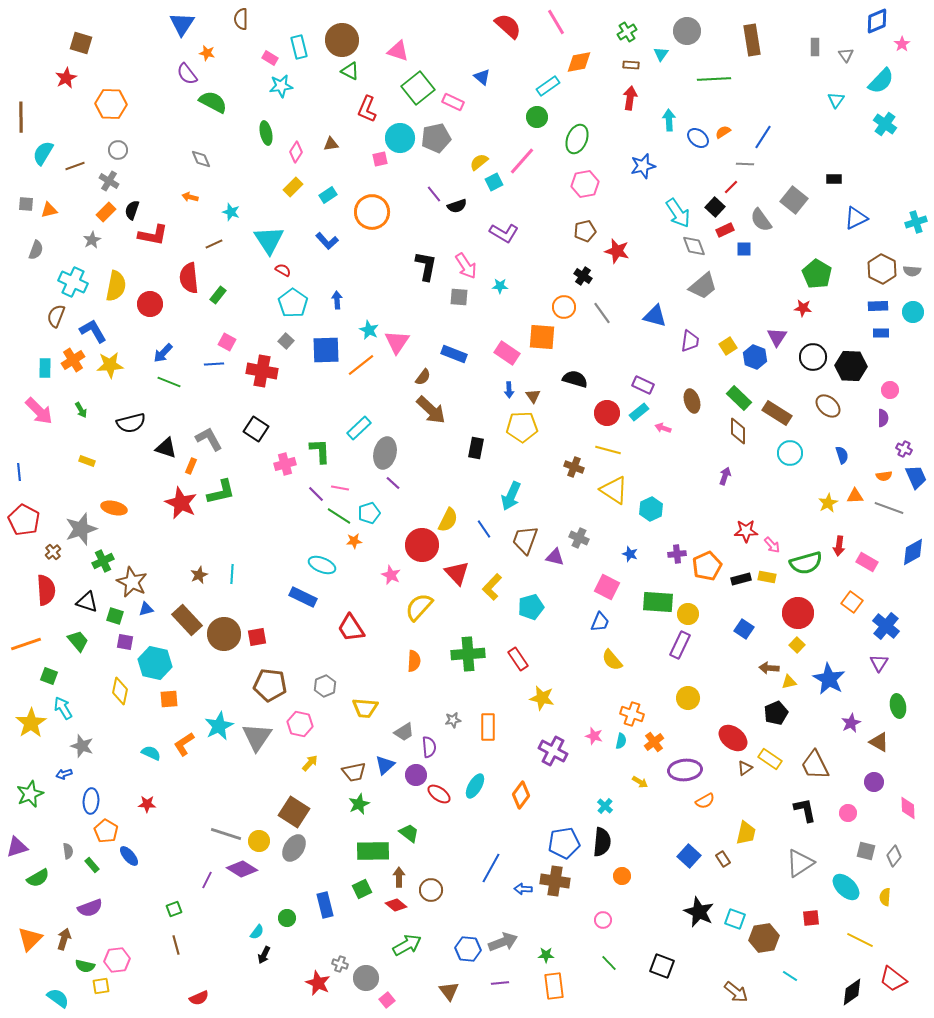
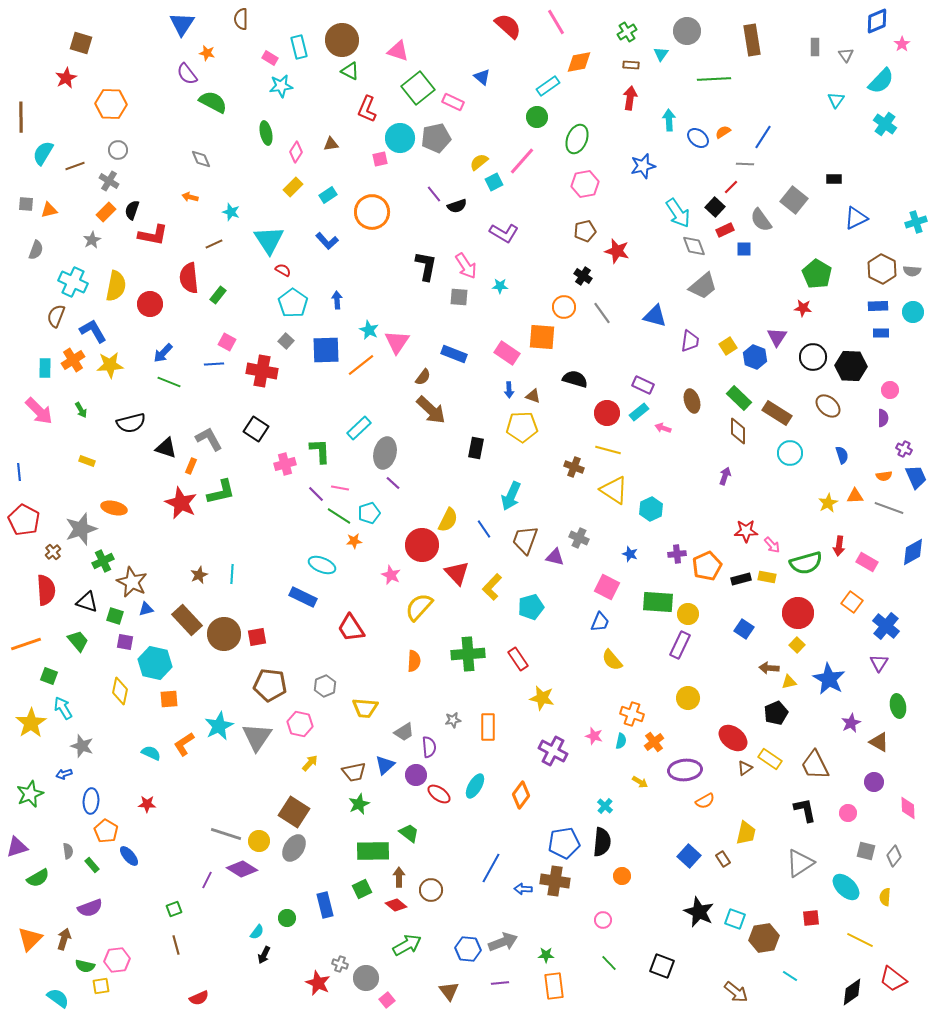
brown triangle at (533, 396): rotated 35 degrees counterclockwise
